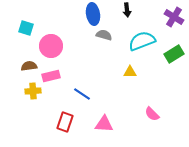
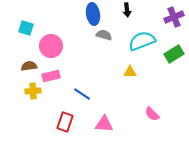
purple cross: rotated 36 degrees clockwise
